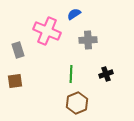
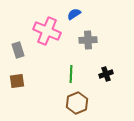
brown square: moved 2 px right
